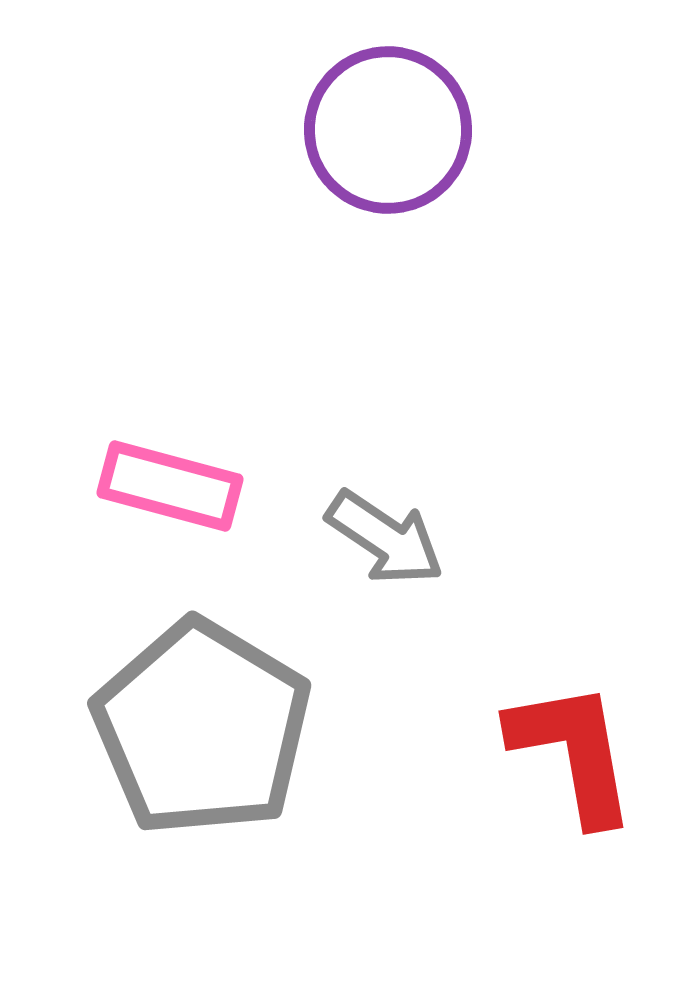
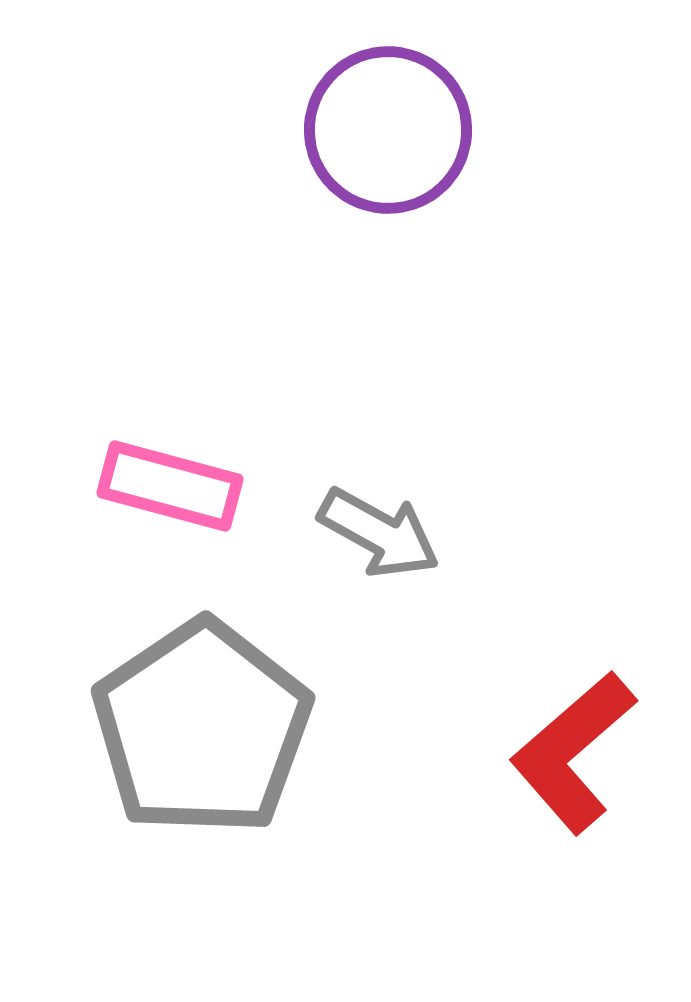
gray arrow: moved 6 px left, 5 px up; rotated 5 degrees counterclockwise
gray pentagon: rotated 7 degrees clockwise
red L-shape: rotated 121 degrees counterclockwise
